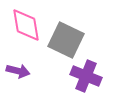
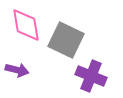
purple arrow: moved 1 px left, 1 px up
purple cross: moved 5 px right
